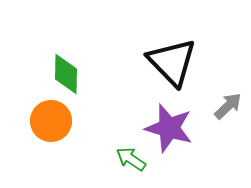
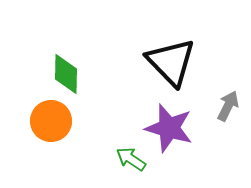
black triangle: moved 1 px left
gray arrow: rotated 20 degrees counterclockwise
